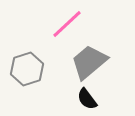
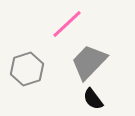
gray trapezoid: rotated 6 degrees counterclockwise
black semicircle: moved 6 px right
